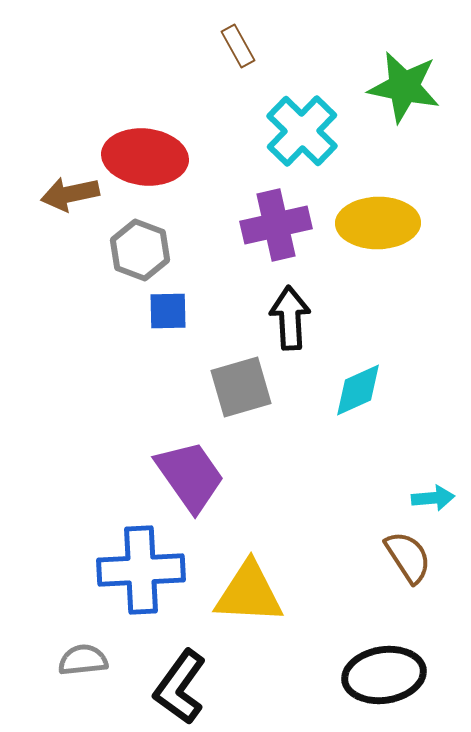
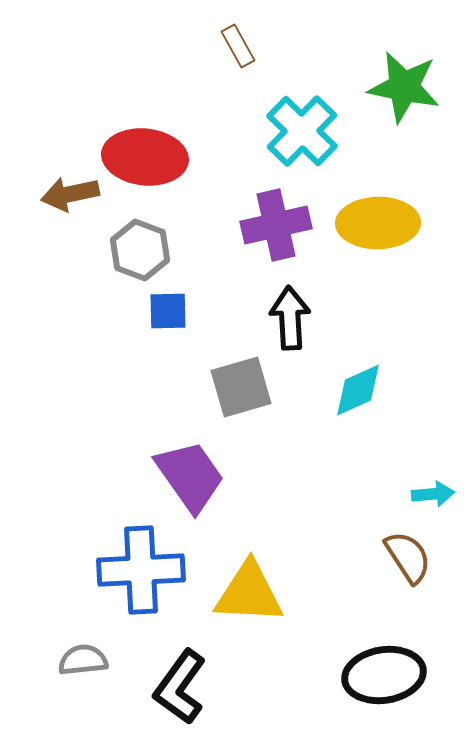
cyan arrow: moved 4 px up
